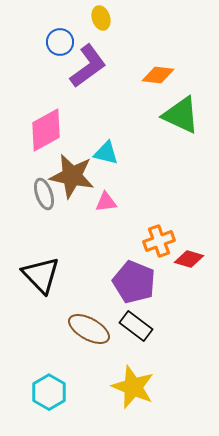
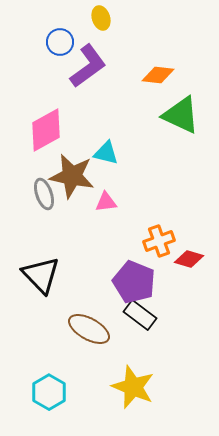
black rectangle: moved 4 px right, 11 px up
